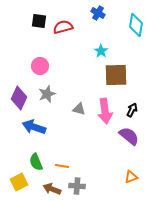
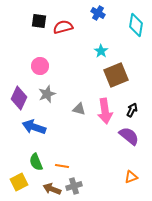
brown square: rotated 20 degrees counterclockwise
gray cross: moved 3 px left; rotated 21 degrees counterclockwise
